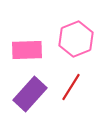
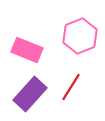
pink hexagon: moved 4 px right, 3 px up
pink rectangle: rotated 24 degrees clockwise
